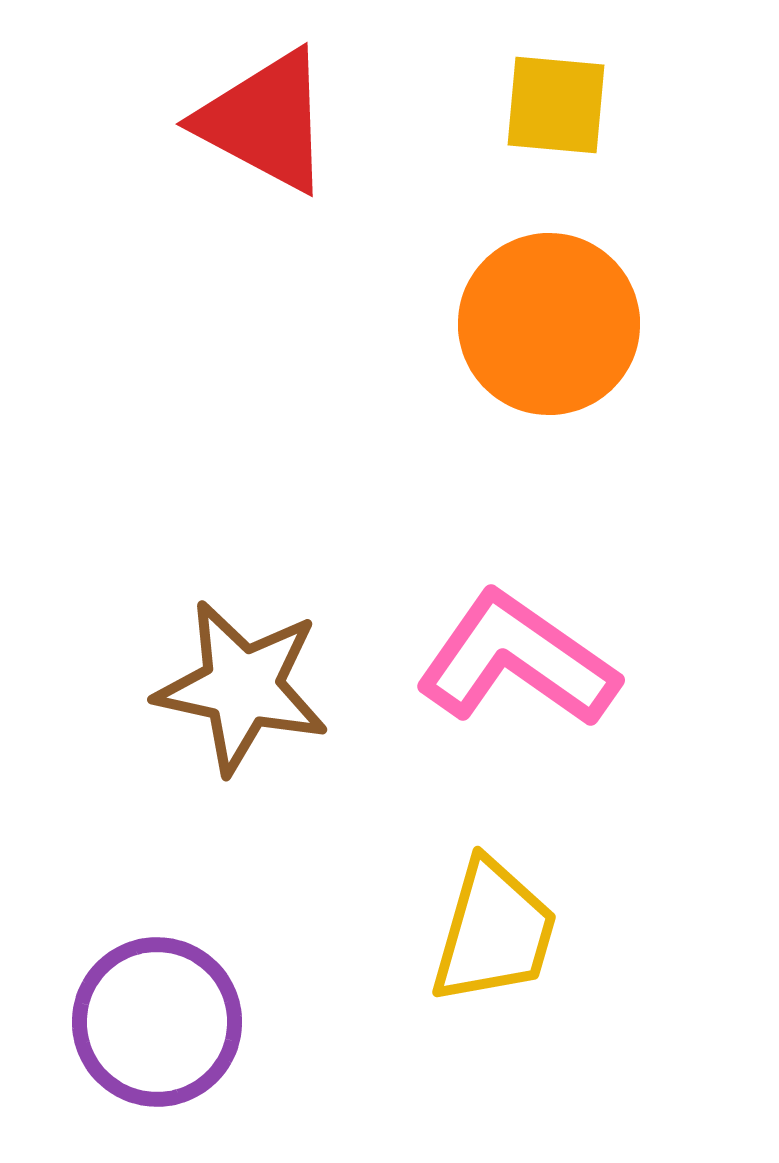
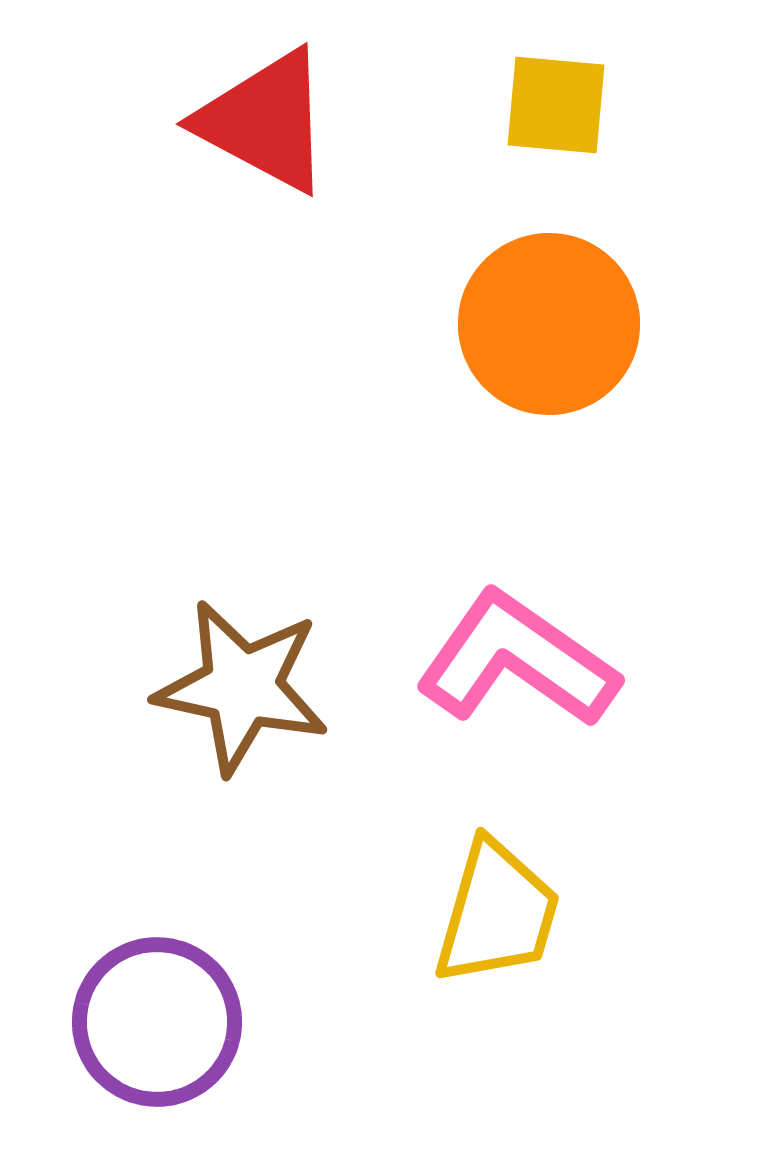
yellow trapezoid: moved 3 px right, 19 px up
